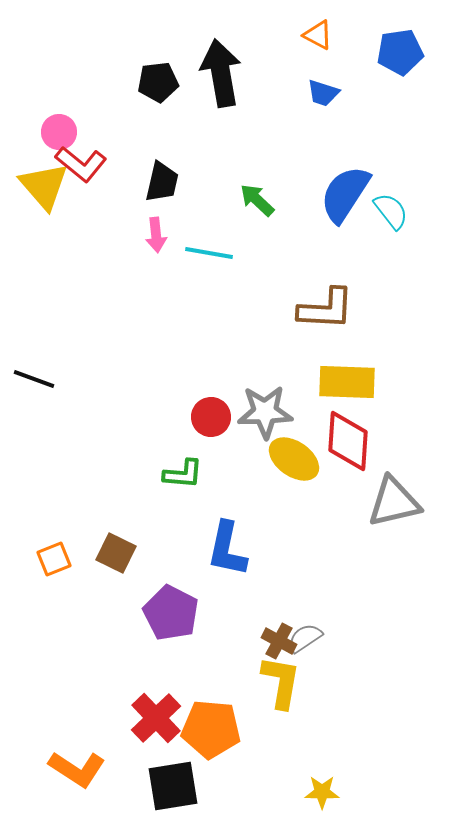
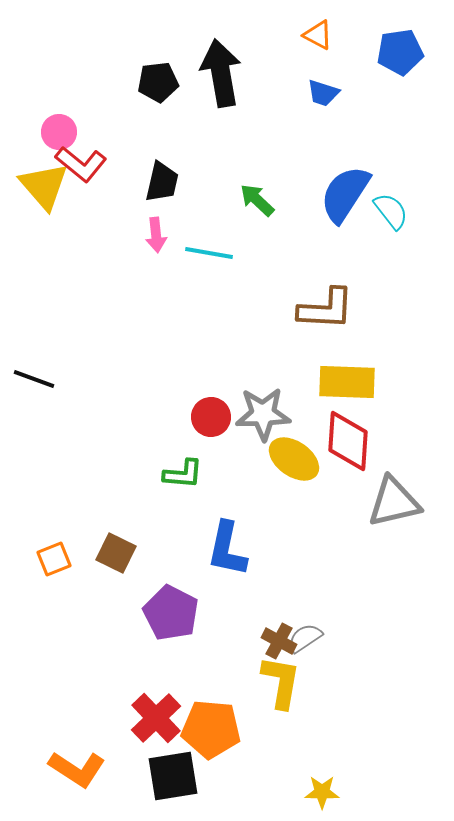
gray star: moved 2 px left, 2 px down
black square: moved 10 px up
